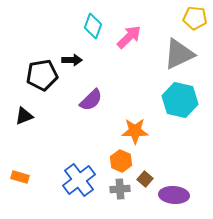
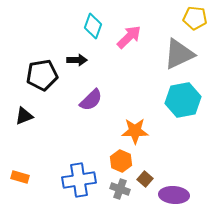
black arrow: moved 5 px right
cyan hexagon: moved 3 px right; rotated 24 degrees counterclockwise
blue cross: rotated 28 degrees clockwise
gray cross: rotated 24 degrees clockwise
